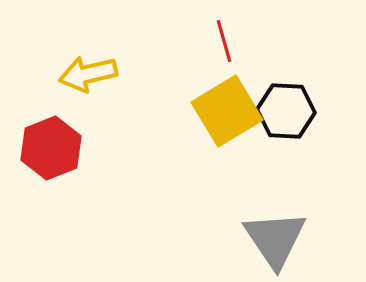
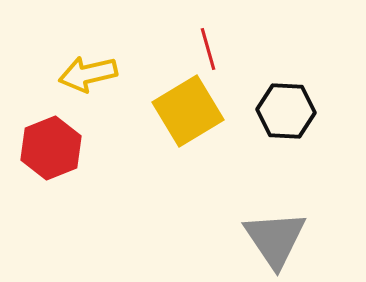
red line: moved 16 px left, 8 px down
yellow square: moved 39 px left
